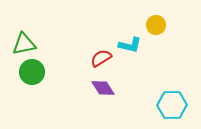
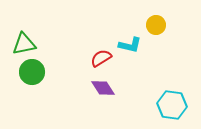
cyan hexagon: rotated 8 degrees clockwise
